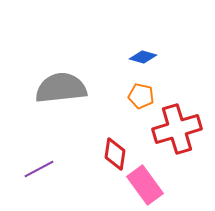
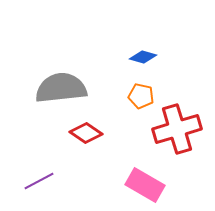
red diamond: moved 29 px left, 21 px up; rotated 64 degrees counterclockwise
purple line: moved 12 px down
pink rectangle: rotated 24 degrees counterclockwise
